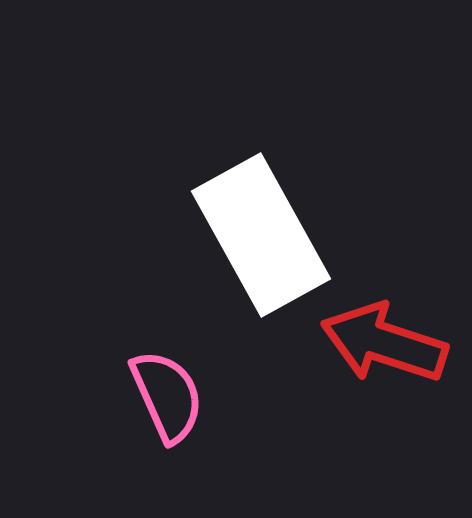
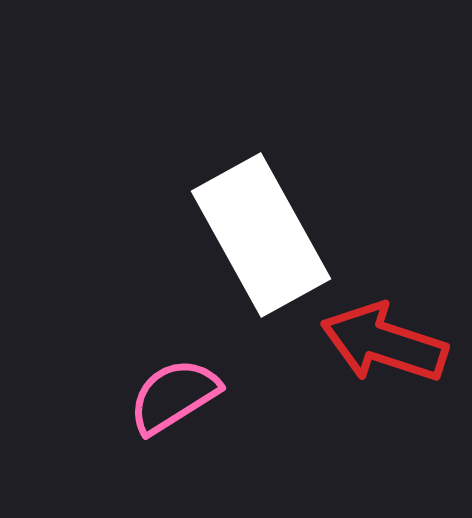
pink semicircle: moved 7 px right; rotated 98 degrees counterclockwise
